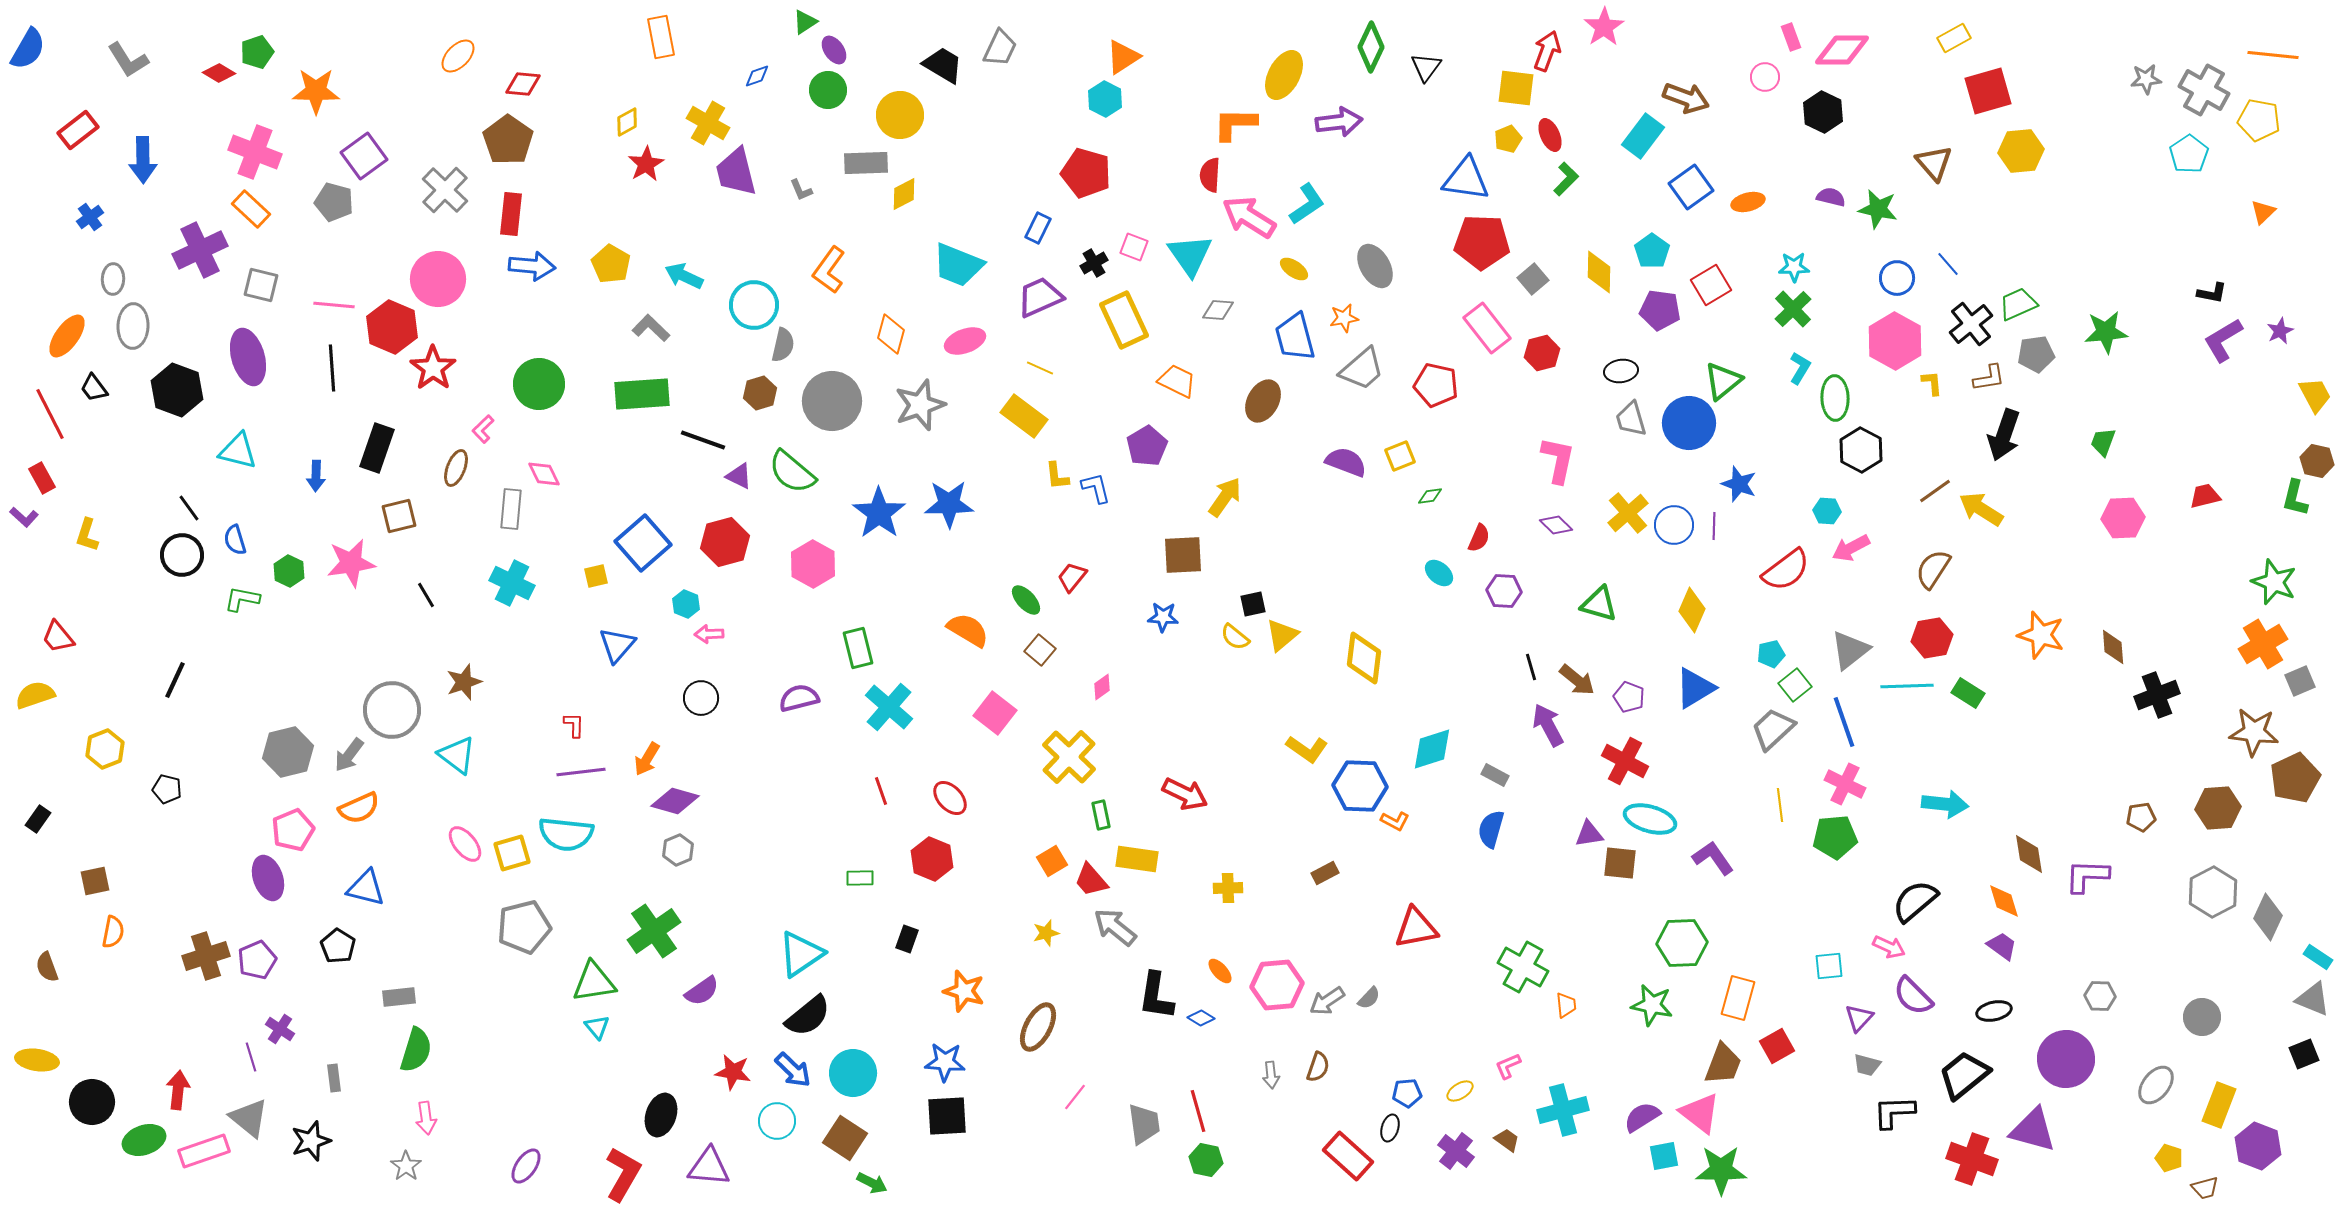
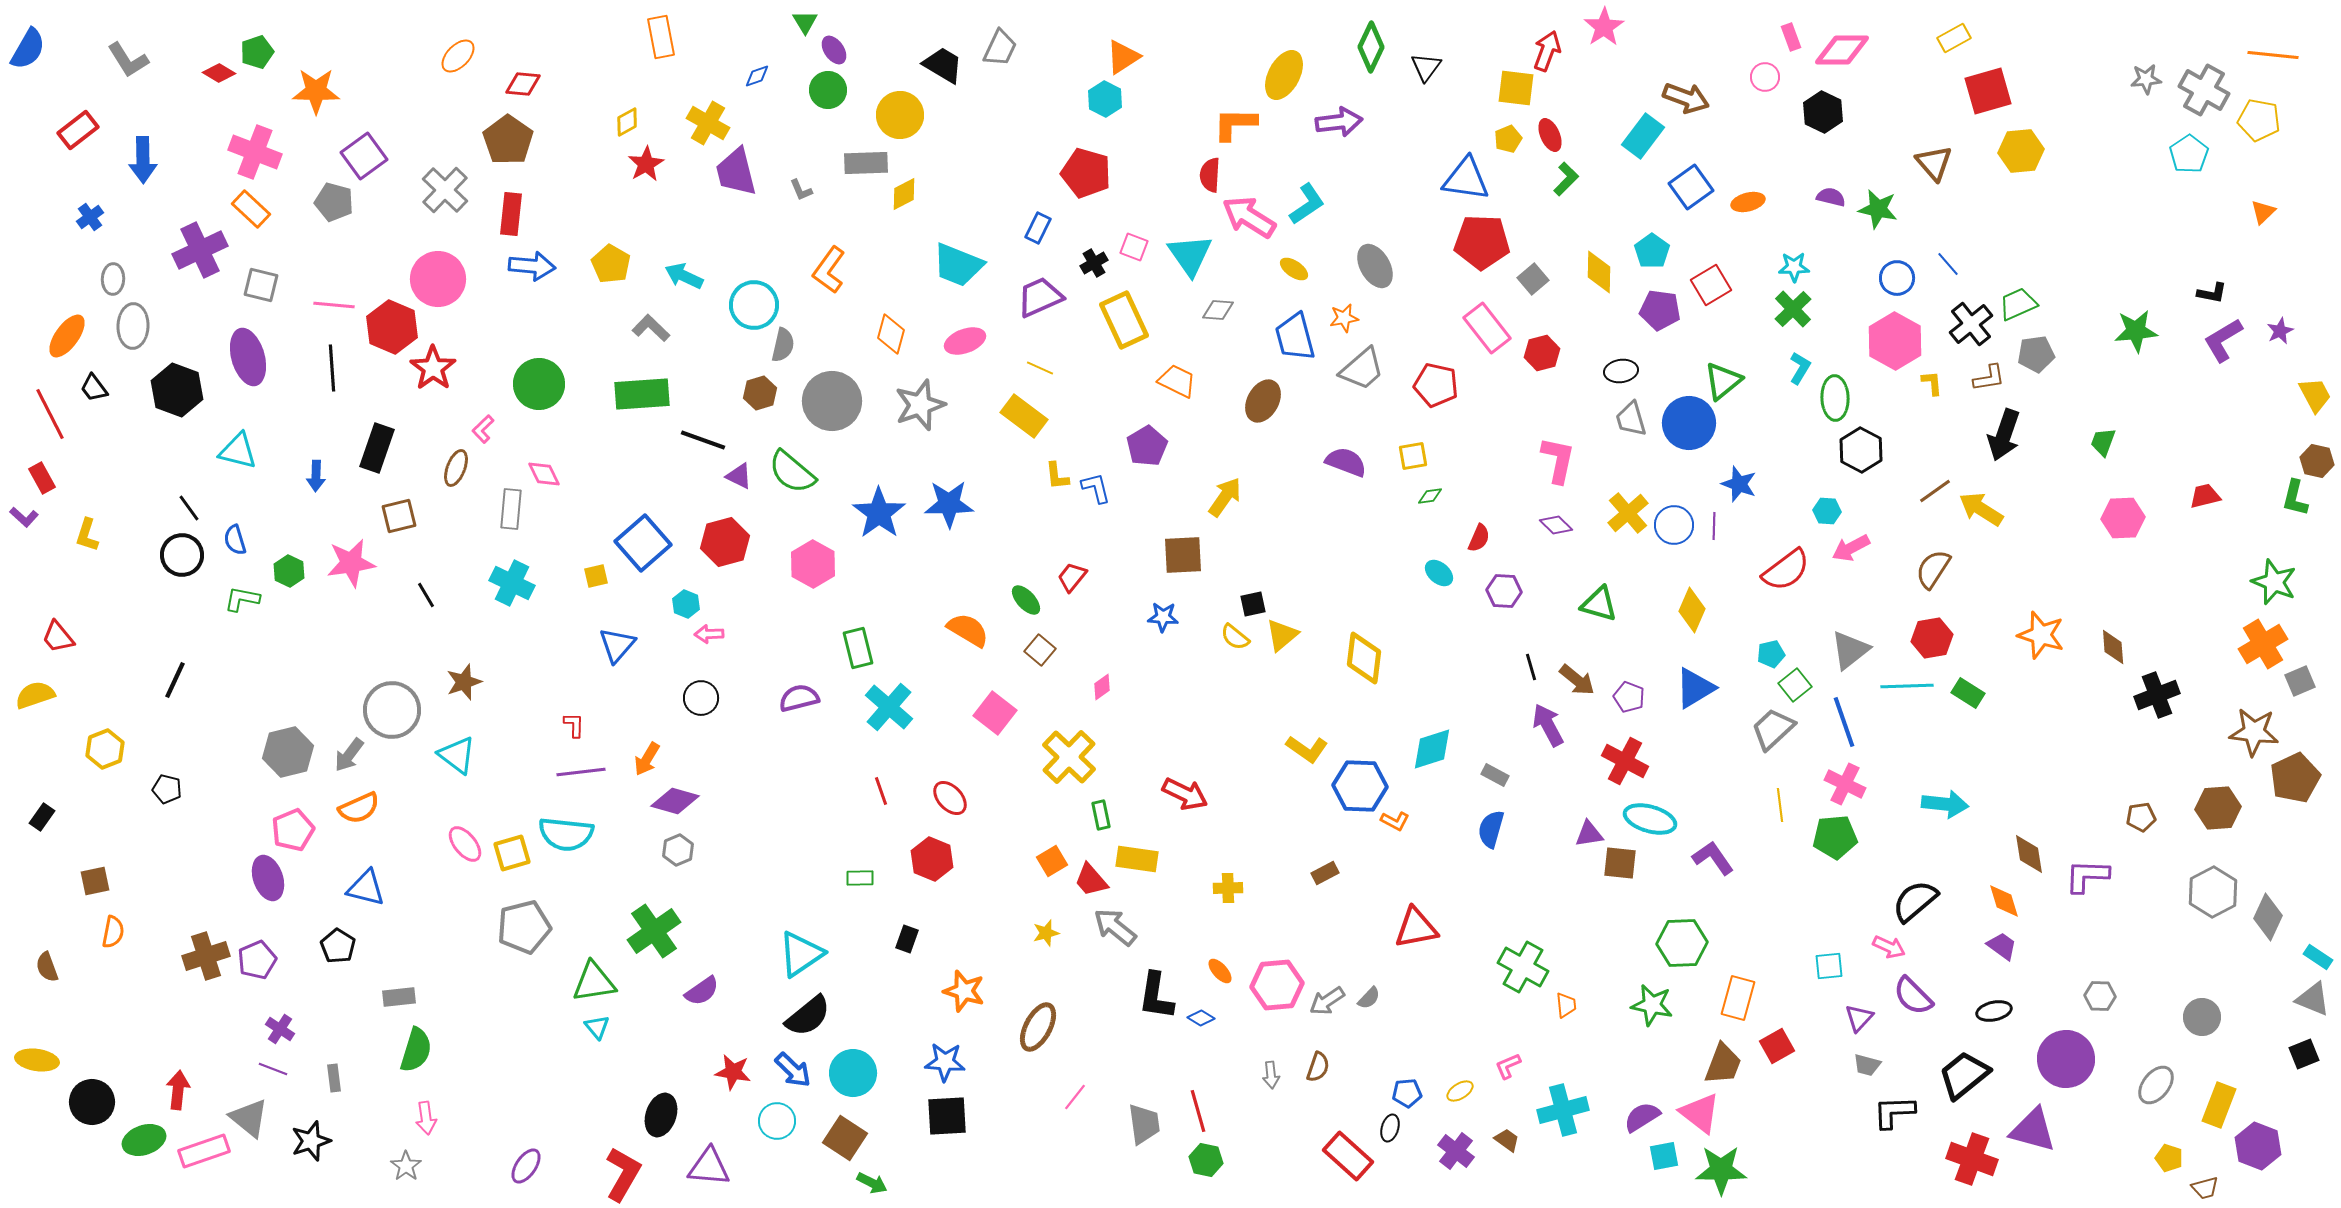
green triangle at (805, 22): rotated 28 degrees counterclockwise
green star at (2106, 332): moved 30 px right, 1 px up
yellow square at (1400, 456): moved 13 px right; rotated 12 degrees clockwise
black rectangle at (38, 819): moved 4 px right, 2 px up
purple line at (251, 1057): moved 22 px right, 12 px down; rotated 52 degrees counterclockwise
